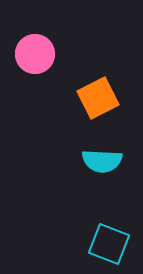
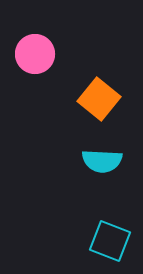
orange square: moved 1 px right, 1 px down; rotated 24 degrees counterclockwise
cyan square: moved 1 px right, 3 px up
